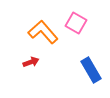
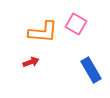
pink square: moved 1 px down
orange L-shape: rotated 136 degrees clockwise
